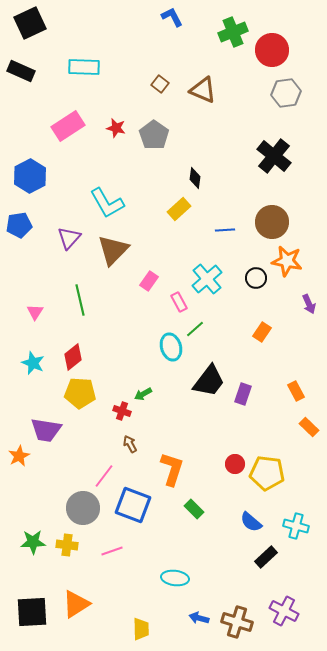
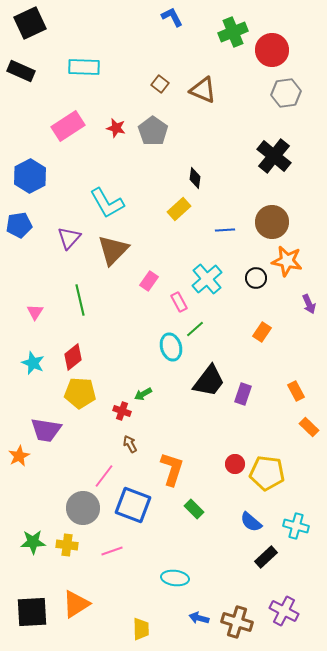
gray pentagon at (154, 135): moved 1 px left, 4 px up
